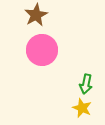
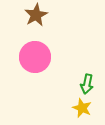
pink circle: moved 7 px left, 7 px down
green arrow: moved 1 px right
